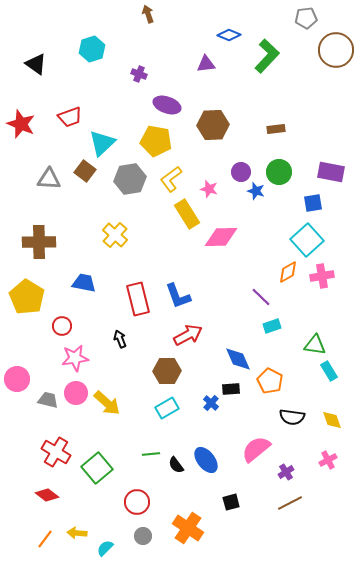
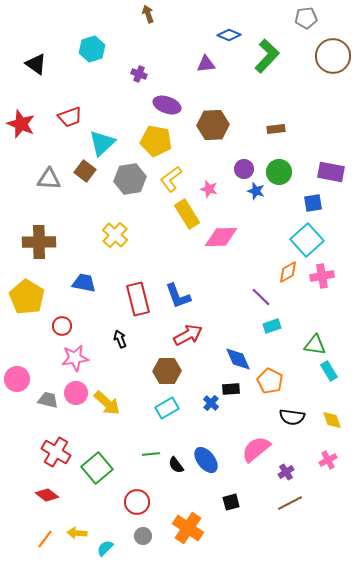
brown circle at (336, 50): moved 3 px left, 6 px down
purple circle at (241, 172): moved 3 px right, 3 px up
